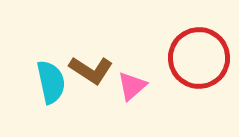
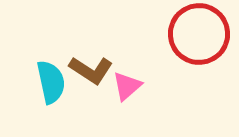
red circle: moved 24 px up
pink triangle: moved 5 px left
